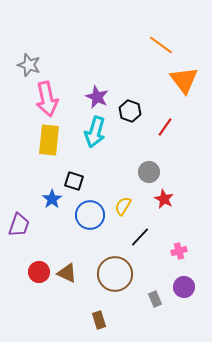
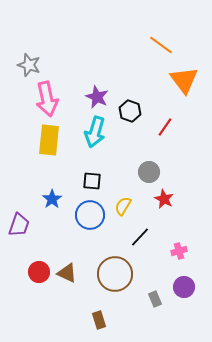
black square: moved 18 px right; rotated 12 degrees counterclockwise
